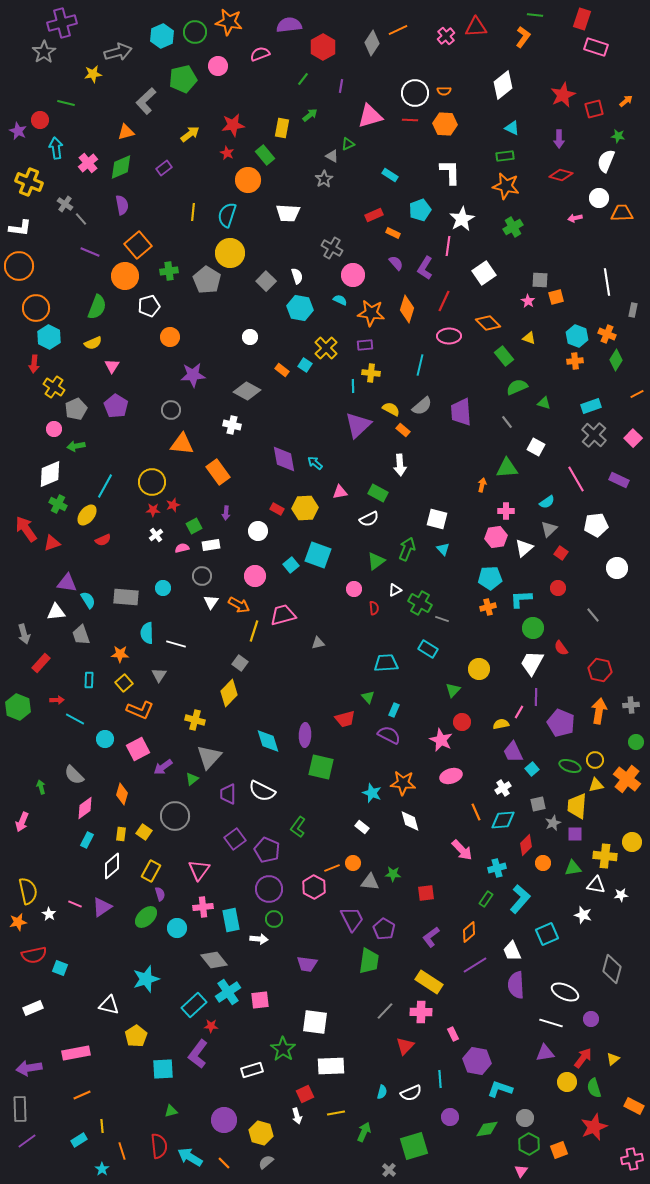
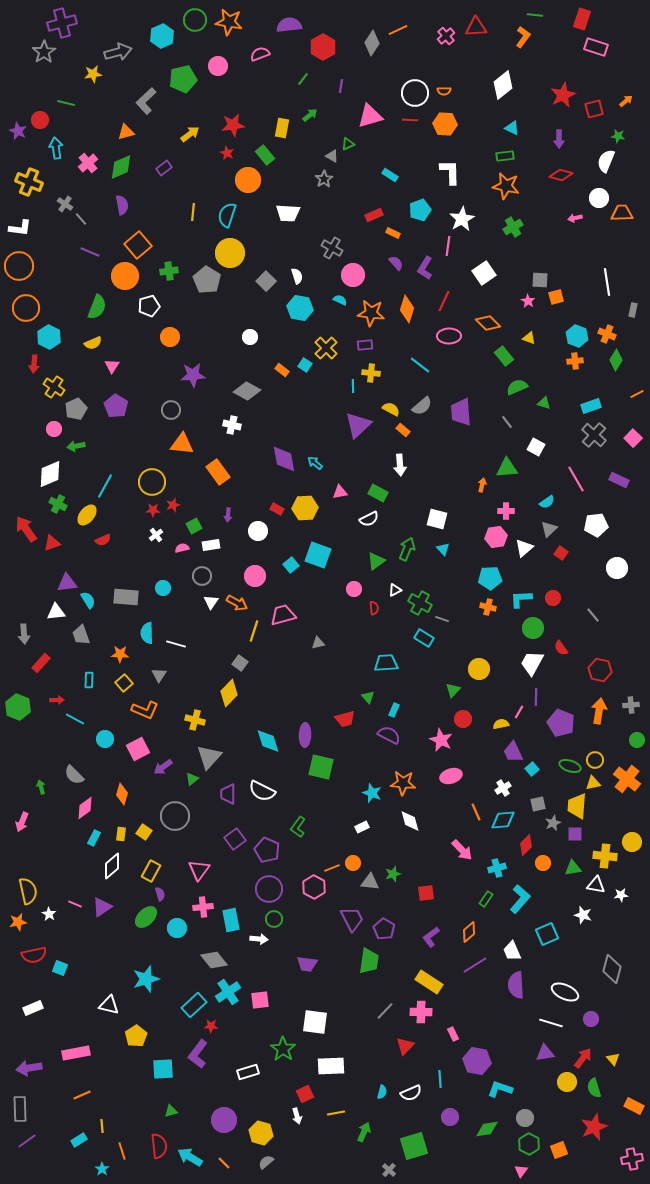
green circle at (195, 32): moved 12 px up
orange circle at (36, 308): moved 10 px left
cyan line at (420, 365): rotated 65 degrees counterclockwise
purple arrow at (226, 513): moved 2 px right, 2 px down
purple triangle at (67, 583): rotated 15 degrees counterclockwise
red circle at (558, 588): moved 5 px left, 10 px down
orange arrow at (239, 605): moved 2 px left, 2 px up
orange cross at (488, 607): rotated 28 degrees clockwise
gray arrow at (24, 634): rotated 12 degrees clockwise
cyan rectangle at (428, 649): moved 4 px left, 11 px up
orange L-shape at (140, 710): moved 5 px right
red circle at (462, 722): moved 1 px right, 3 px up
green circle at (636, 742): moved 1 px right, 2 px up
yellow triangle at (596, 785): moved 3 px left, 2 px up
white rectangle at (362, 827): rotated 64 degrees counterclockwise
cyan rectangle at (87, 840): moved 7 px right, 2 px up
green star at (393, 874): rotated 21 degrees counterclockwise
yellow triangle at (613, 1059): rotated 32 degrees counterclockwise
white rectangle at (252, 1070): moved 4 px left, 2 px down
